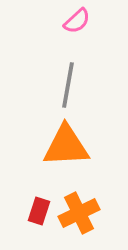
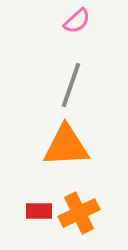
gray line: moved 3 px right; rotated 9 degrees clockwise
red rectangle: rotated 72 degrees clockwise
